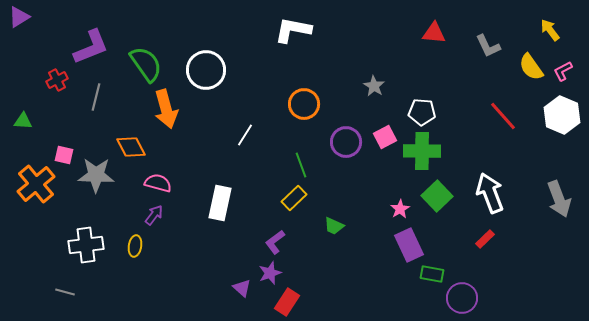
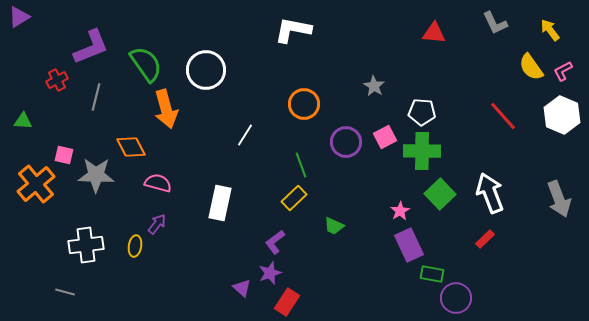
gray L-shape at (488, 46): moved 7 px right, 23 px up
green square at (437, 196): moved 3 px right, 2 px up
pink star at (400, 209): moved 2 px down
purple arrow at (154, 215): moved 3 px right, 9 px down
purple circle at (462, 298): moved 6 px left
